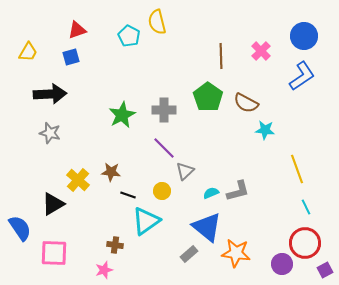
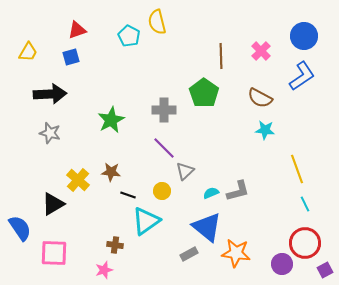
green pentagon: moved 4 px left, 4 px up
brown semicircle: moved 14 px right, 5 px up
green star: moved 11 px left, 5 px down
cyan line: moved 1 px left, 3 px up
gray rectangle: rotated 12 degrees clockwise
